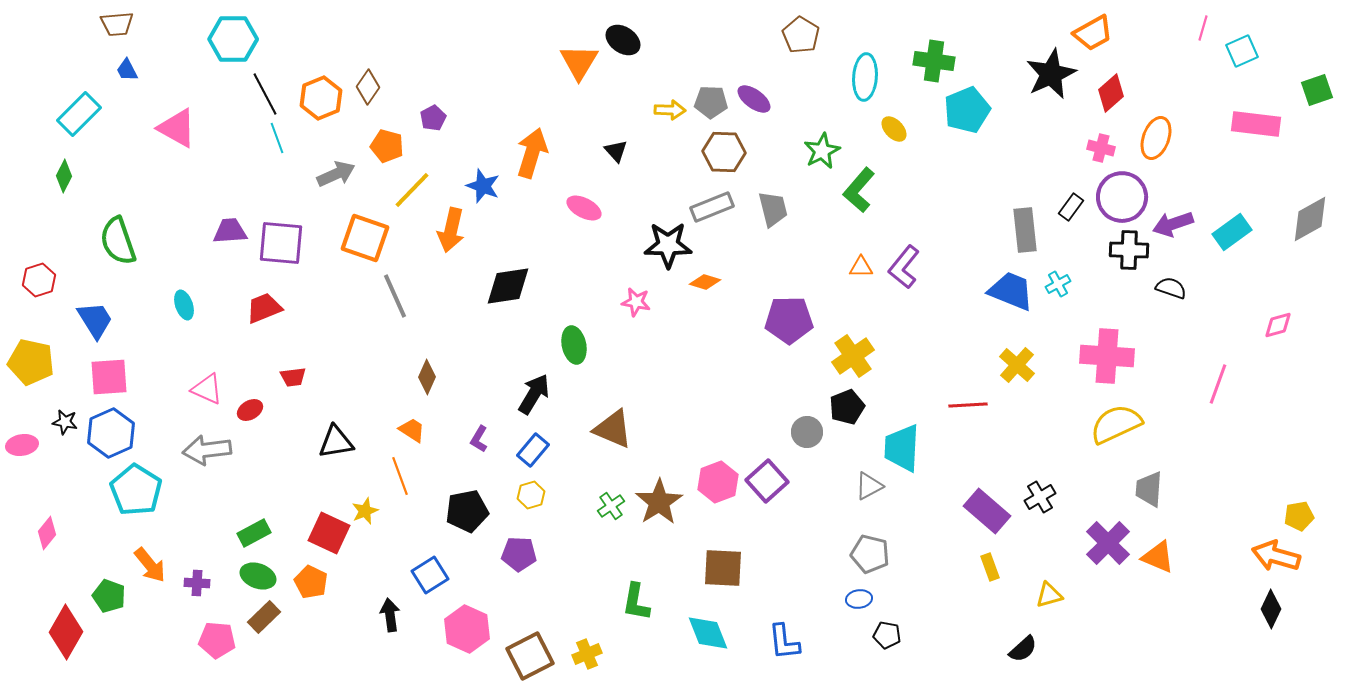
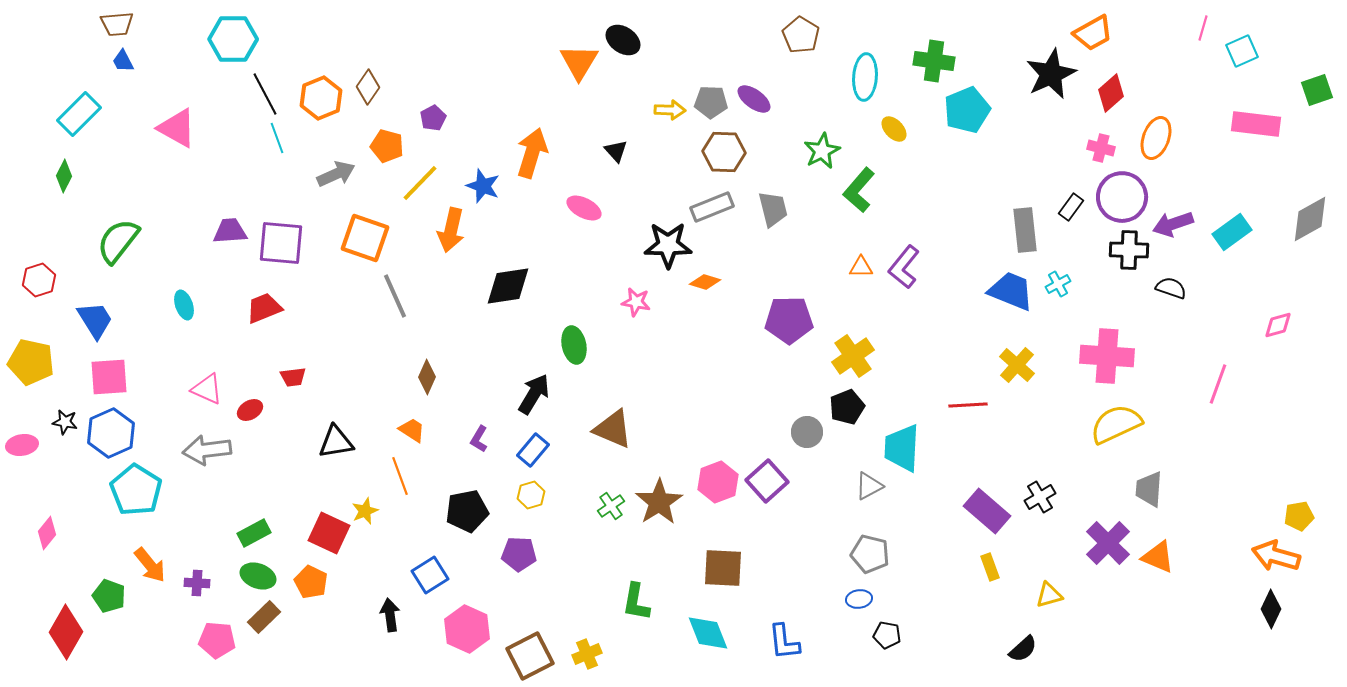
blue trapezoid at (127, 70): moved 4 px left, 9 px up
yellow line at (412, 190): moved 8 px right, 7 px up
green semicircle at (118, 241): rotated 57 degrees clockwise
